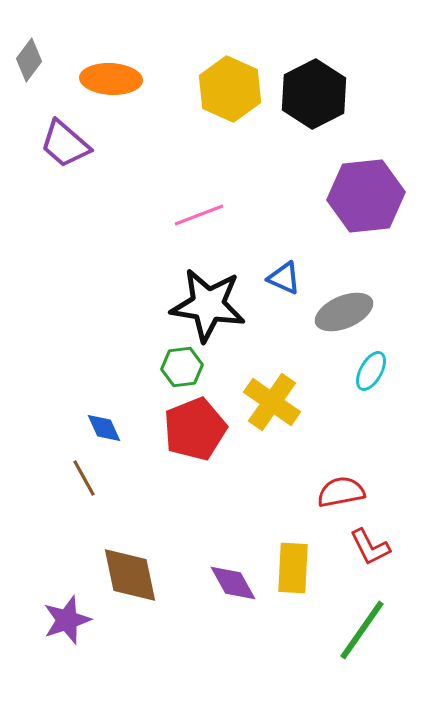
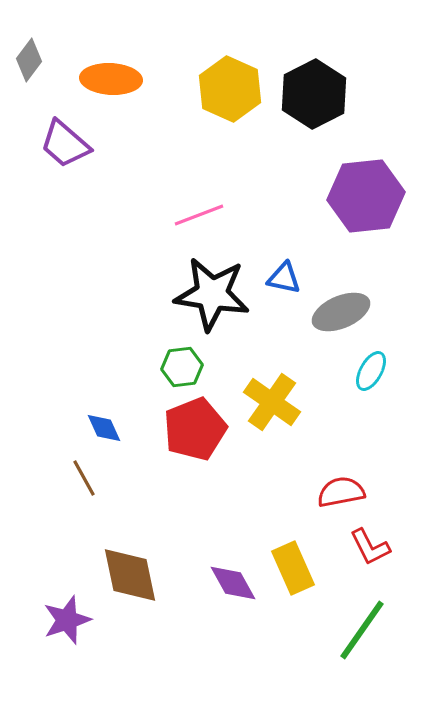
blue triangle: rotated 12 degrees counterclockwise
black star: moved 4 px right, 11 px up
gray ellipse: moved 3 px left
yellow rectangle: rotated 27 degrees counterclockwise
